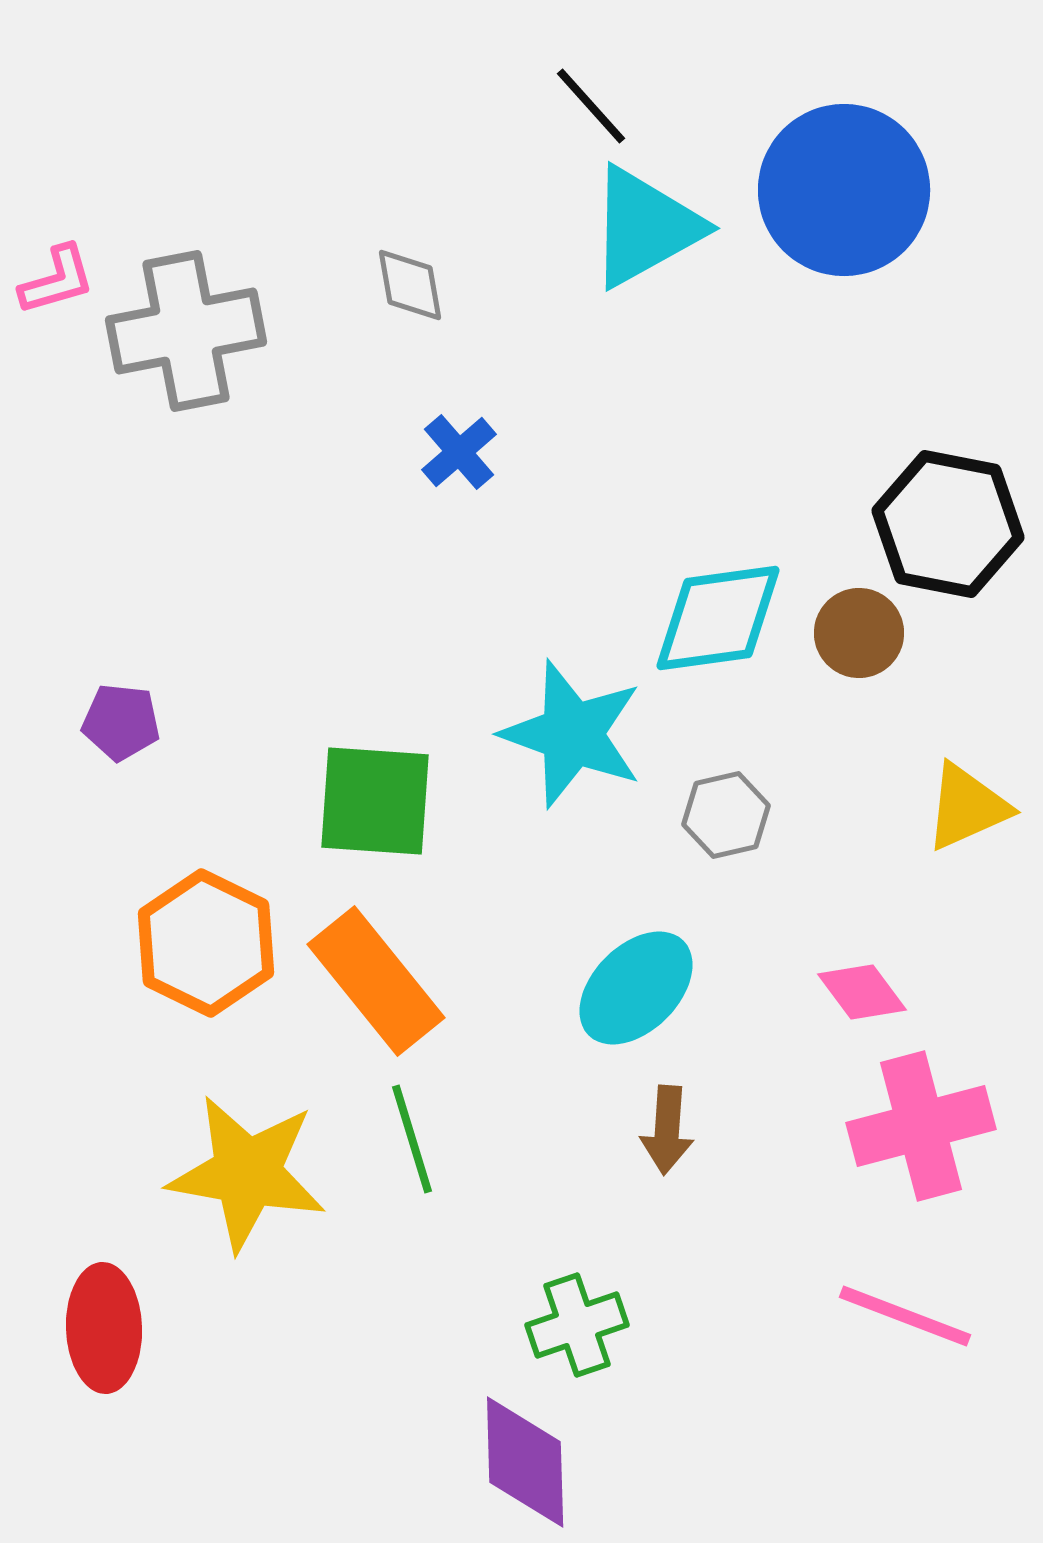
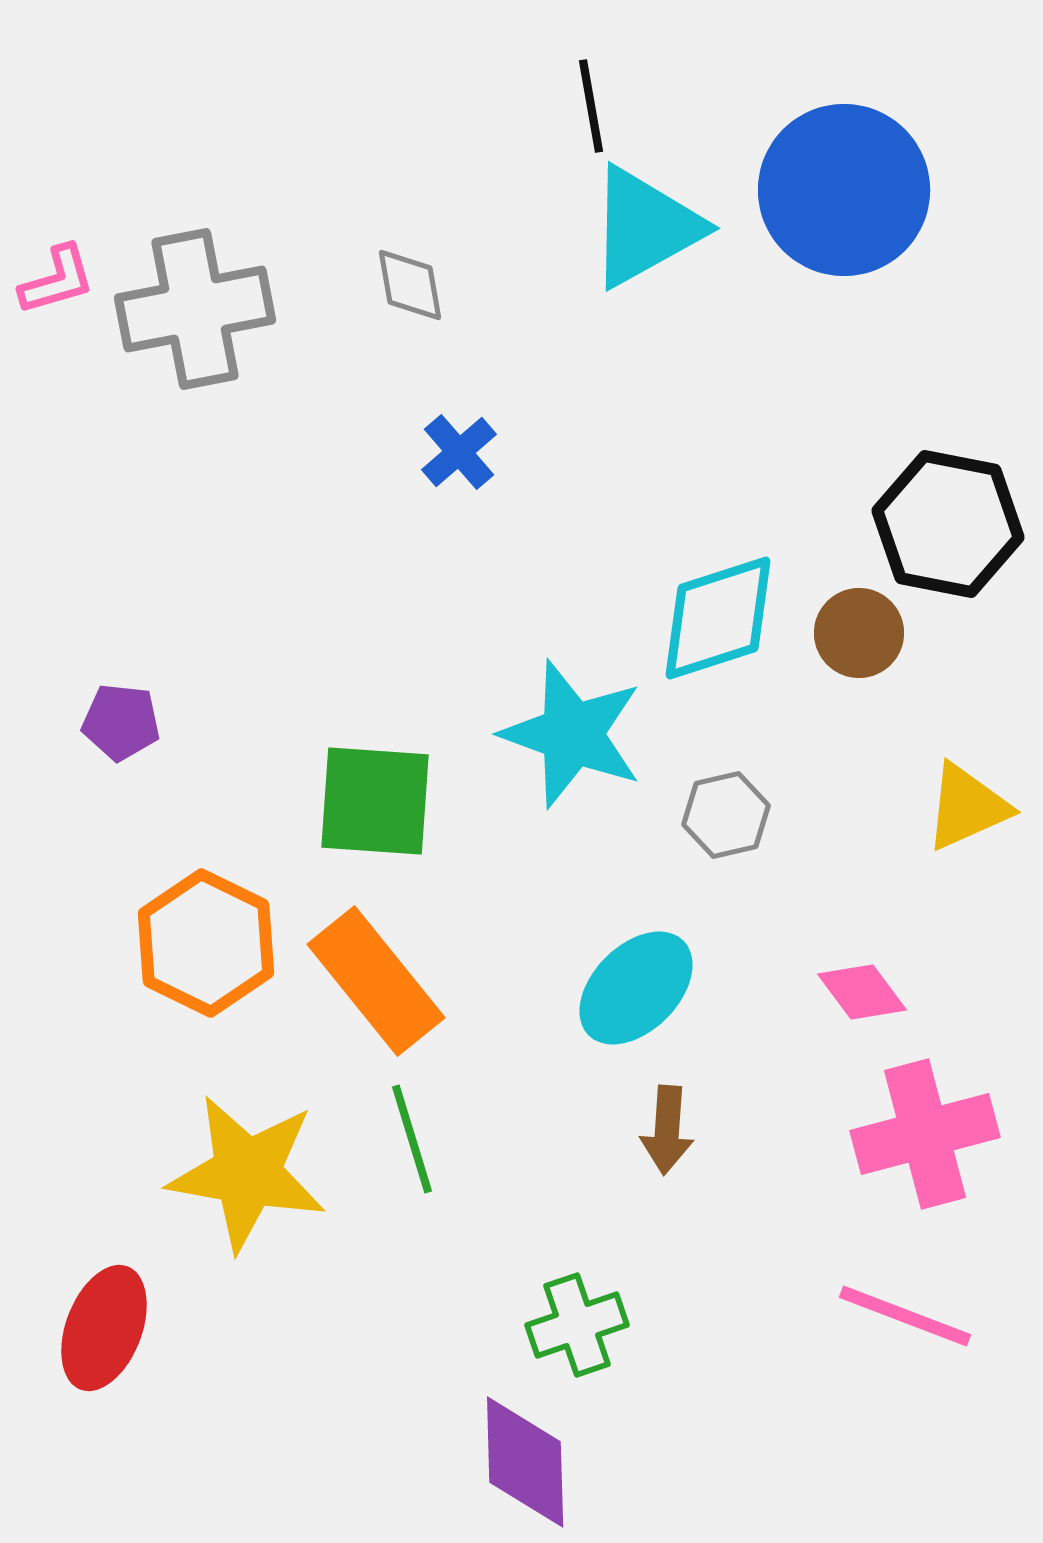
black line: rotated 32 degrees clockwise
gray cross: moved 9 px right, 22 px up
cyan diamond: rotated 10 degrees counterclockwise
pink cross: moved 4 px right, 8 px down
red ellipse: rotated 23 degrees clockwise
